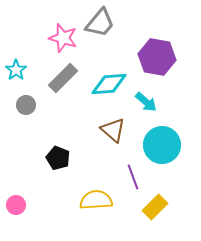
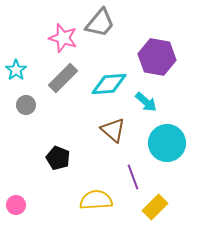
cyan circle: moved 5 px right, 2 px up
